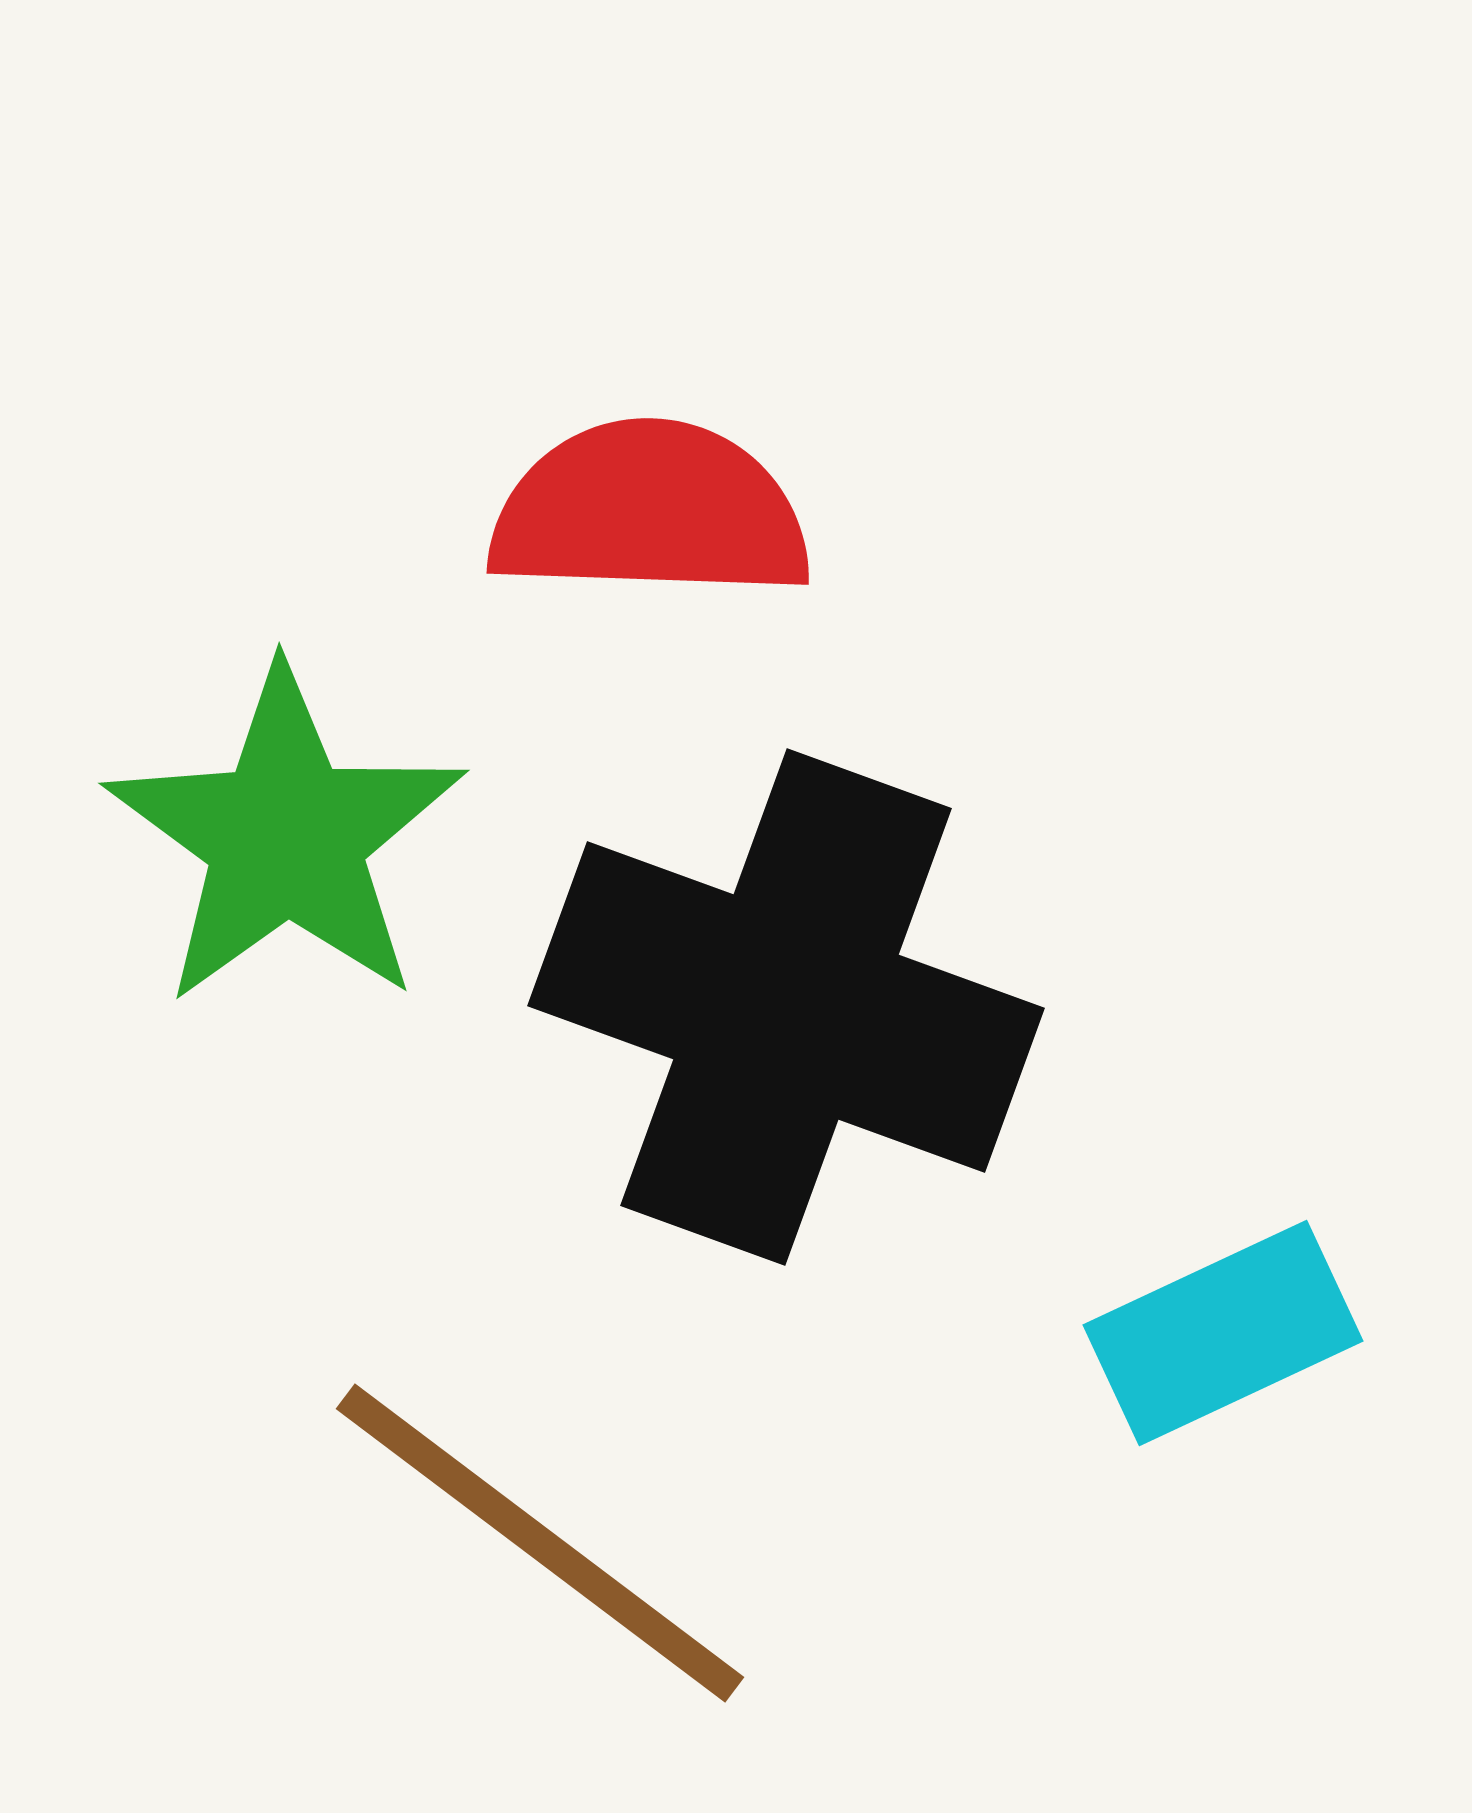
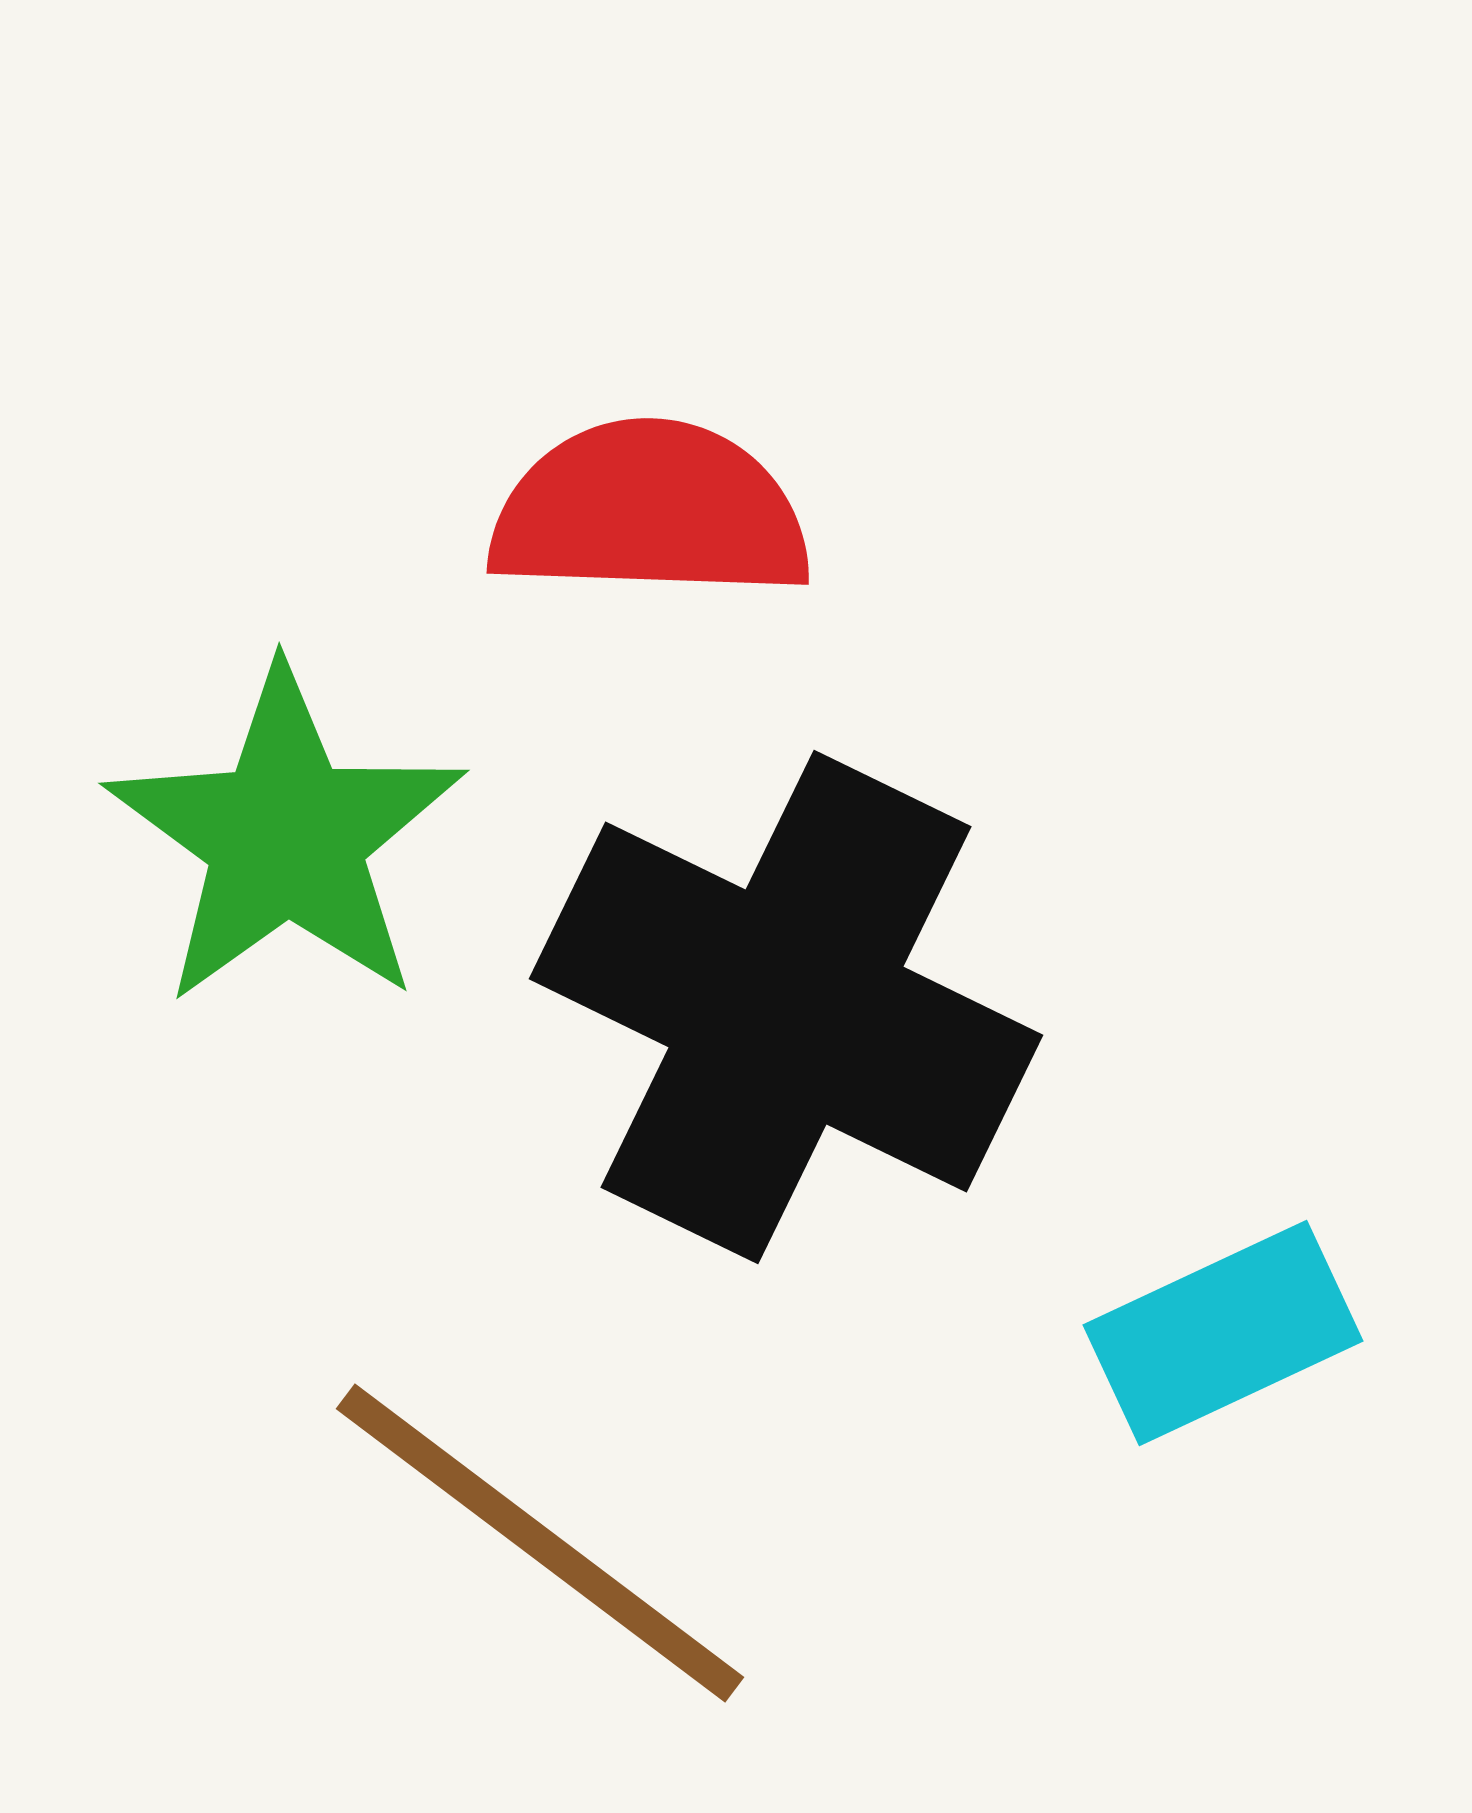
black cross: rotated 6 degrees clockwise
